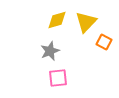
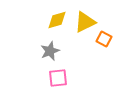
yellow triangle: moved 1 px left; rotated 20 degrees clockwise
orange square: moved 3 px up
